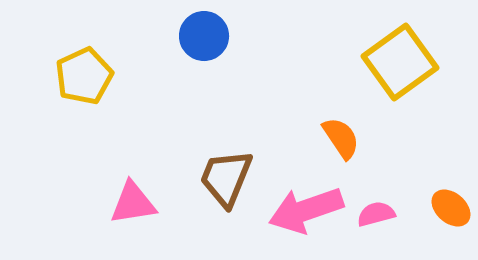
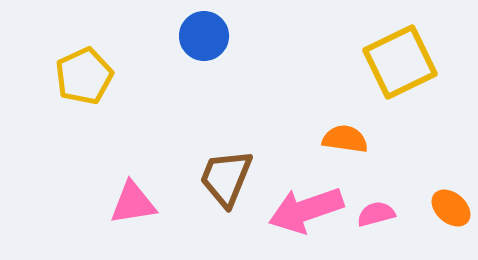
yellow square: rotated 10 degrees clockwise
orange semicircle: moved 4 px right, 1 px down; rotated 48 degrees counterclockwise
